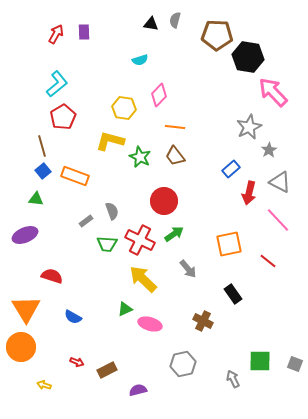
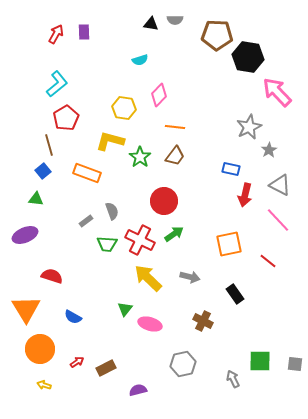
gray semicircle at (175, 20): rotated 105 degrees counterclockwise
pink arrow at (273, 92): moved 4 px right
red pentagon at (63, 117): moved 3 px right, 1 px down
brown line at (42, 146): moved 7 px right, 1 px up
brown trapezoid at (175, 156): rotated 105 degrees counterclockwise
green star at (140, 157): rotated 10 degrees clockwise
blue rectangle at (231, 169): rotated 54 degrees clockwise
orange rectangle at (75, 176): moved 12 px right, 3 px up
gray triangle at (280, 182): moved 3 px down
red arrow at (249, 193): moved 4 px left, 2 px down
gray arrow at (188, 269): moved 2 px right, 8 px down; rotated 36 degrees counterclockwise
yellow arrow at (143, 279): moved 5 px right, 1 px up
black rectangle at (233, 294): moved 2 px right
green triangle at (125, 309): rotated 28 degrees counterclockwise
orange circle at (21, 347): moved 19 px right, 2 px down
red arrow at (77, 362): rotated 56 degrees counterclockwise
gray square at (295, 364): rotated 14 degrees counterclockwise
brown rectangle at (107, 370): moved 1 px left, 2 px up
